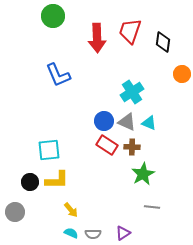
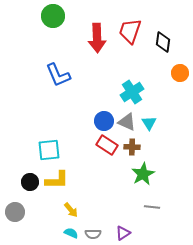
orange circle: moved 2 px left, 1 px up
cyan triangle: rotated 35 degrees clockwise
